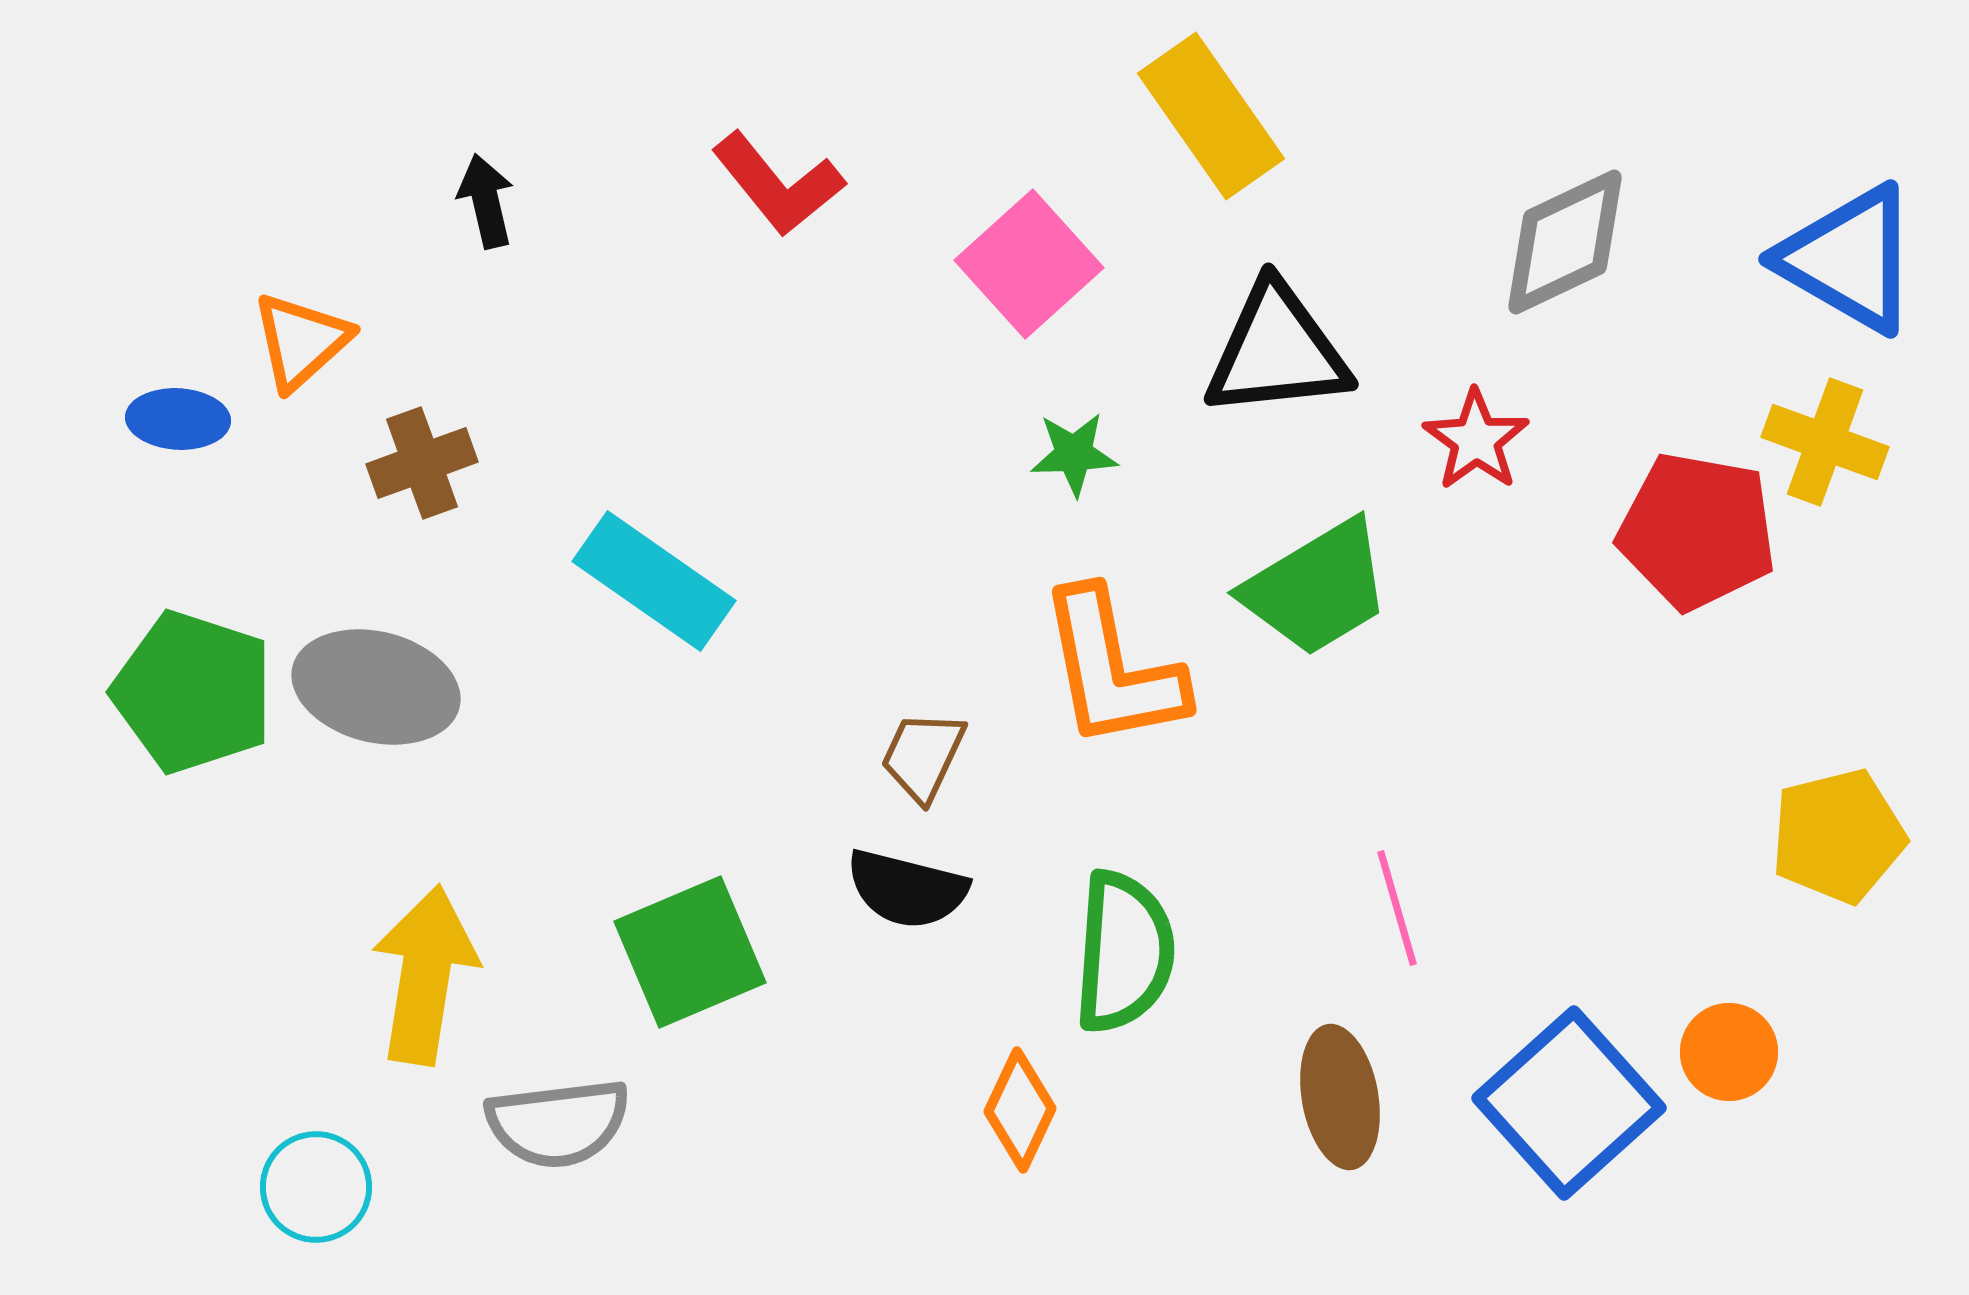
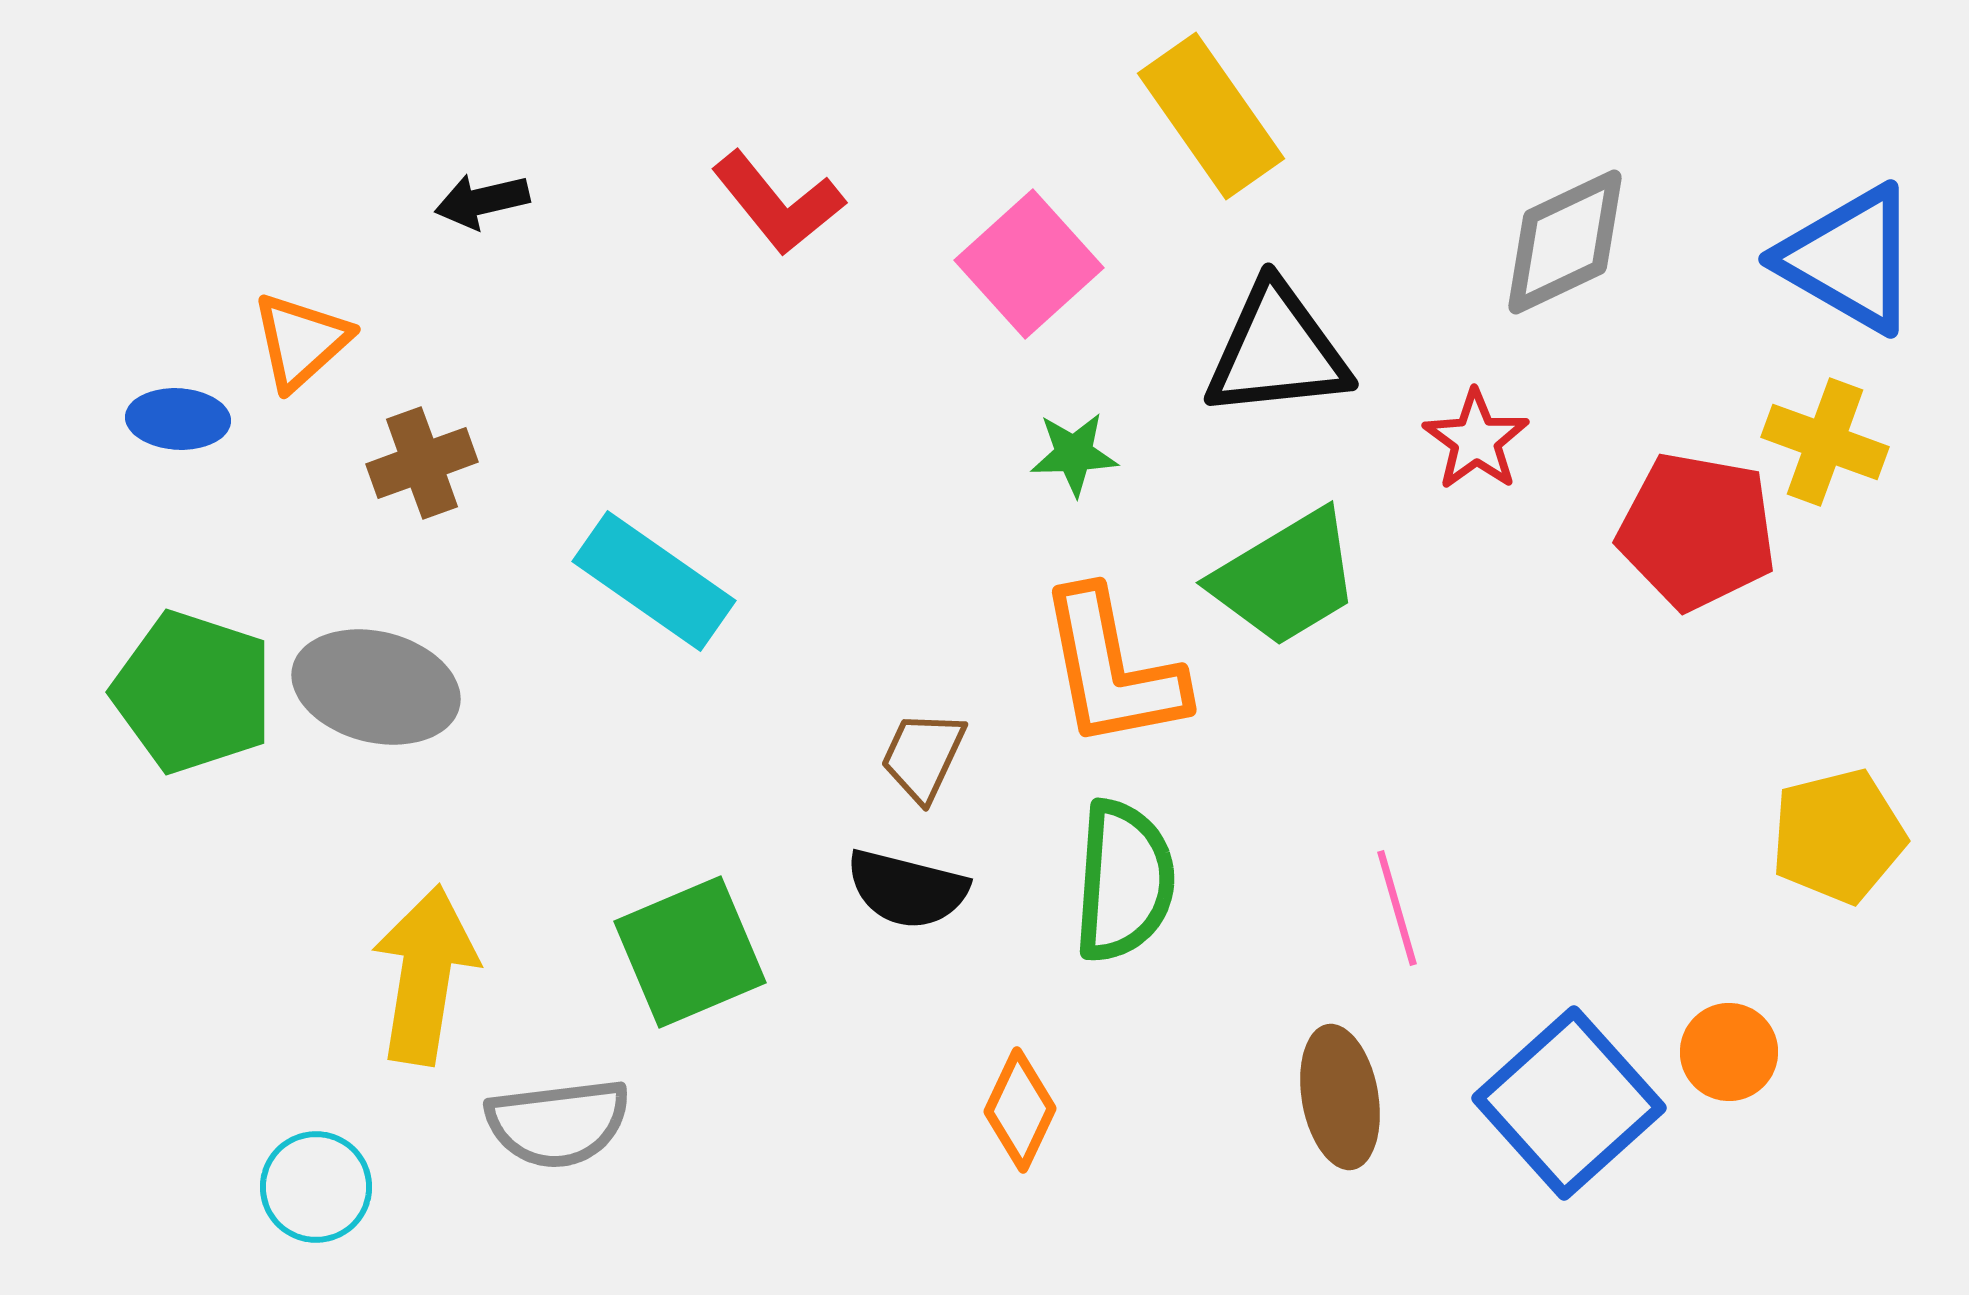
red L-shape: moved 19 px down
black arrow: moved 4 px left; rotated 90 degrees counterclockwise
green trapezoid: moved 31 px left, 10 px up
green semicircle: moved 71 px up
